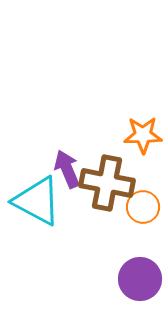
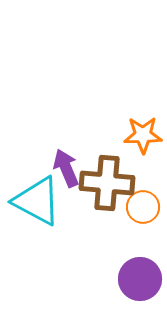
purple arrow: moved 1 px left, 1 px up
brown cross: rotated 6 degrees counterclockwise
